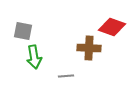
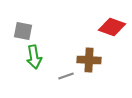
brown cross: moved 12 px down
gray line: rotated 14 degrees counterclockwise
